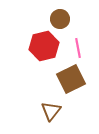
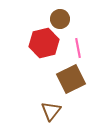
red hexagon: moved 3 px up
